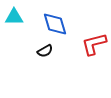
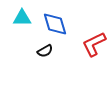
cyan triangle: moved 8 px right, 1 px down
red L-shape: rotated 12 degrees counterclockwise
